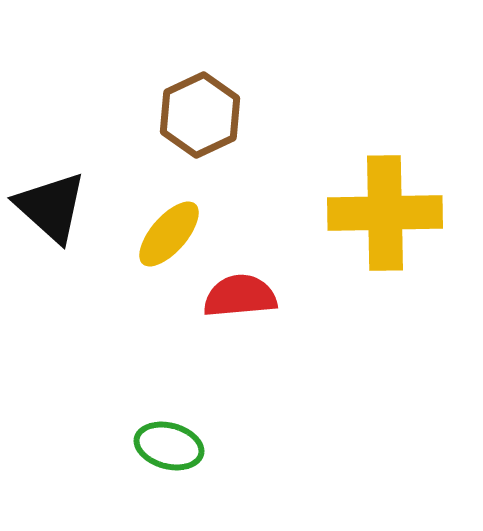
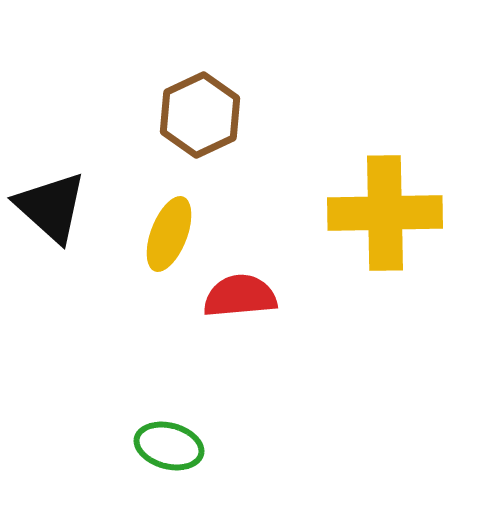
yellow ellipse: rotated 20 degrees counterclockwise
